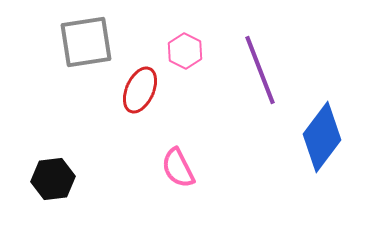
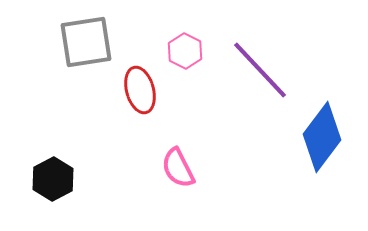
purple line: rotated 22 degrees counterclockwise
red ellipse: rotated 39 degrees counterclockwise
black hexagon: rotated 21 degrees counterclockwise
